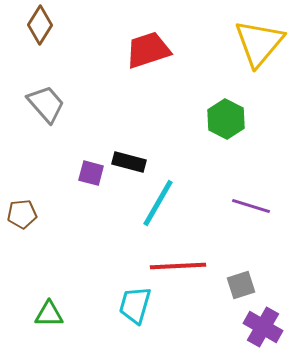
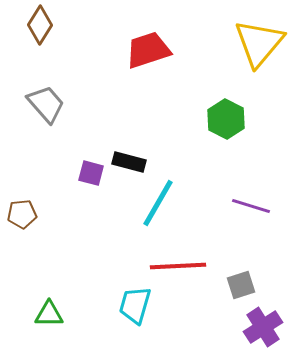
purple cross: rotated 27 degrees clockwise
